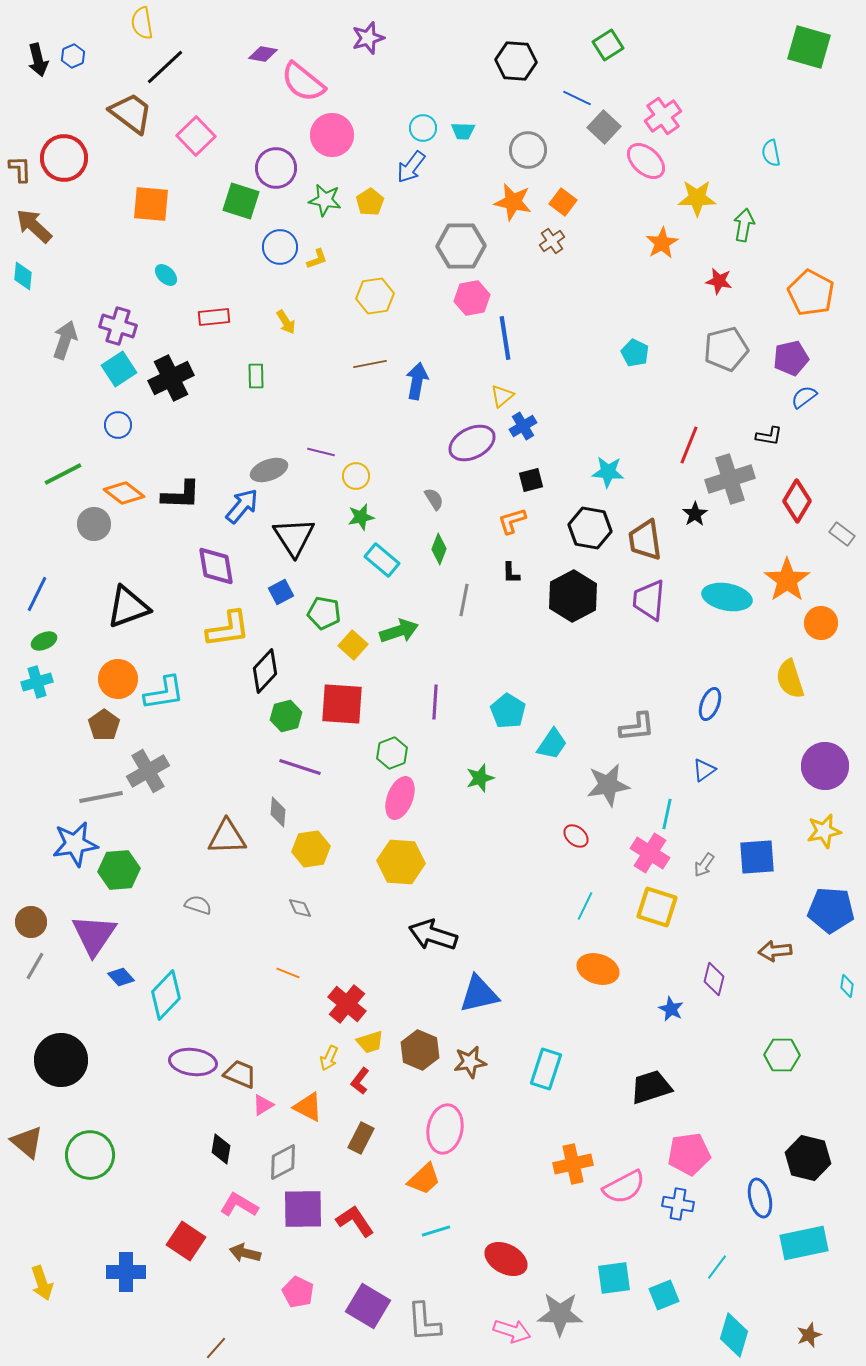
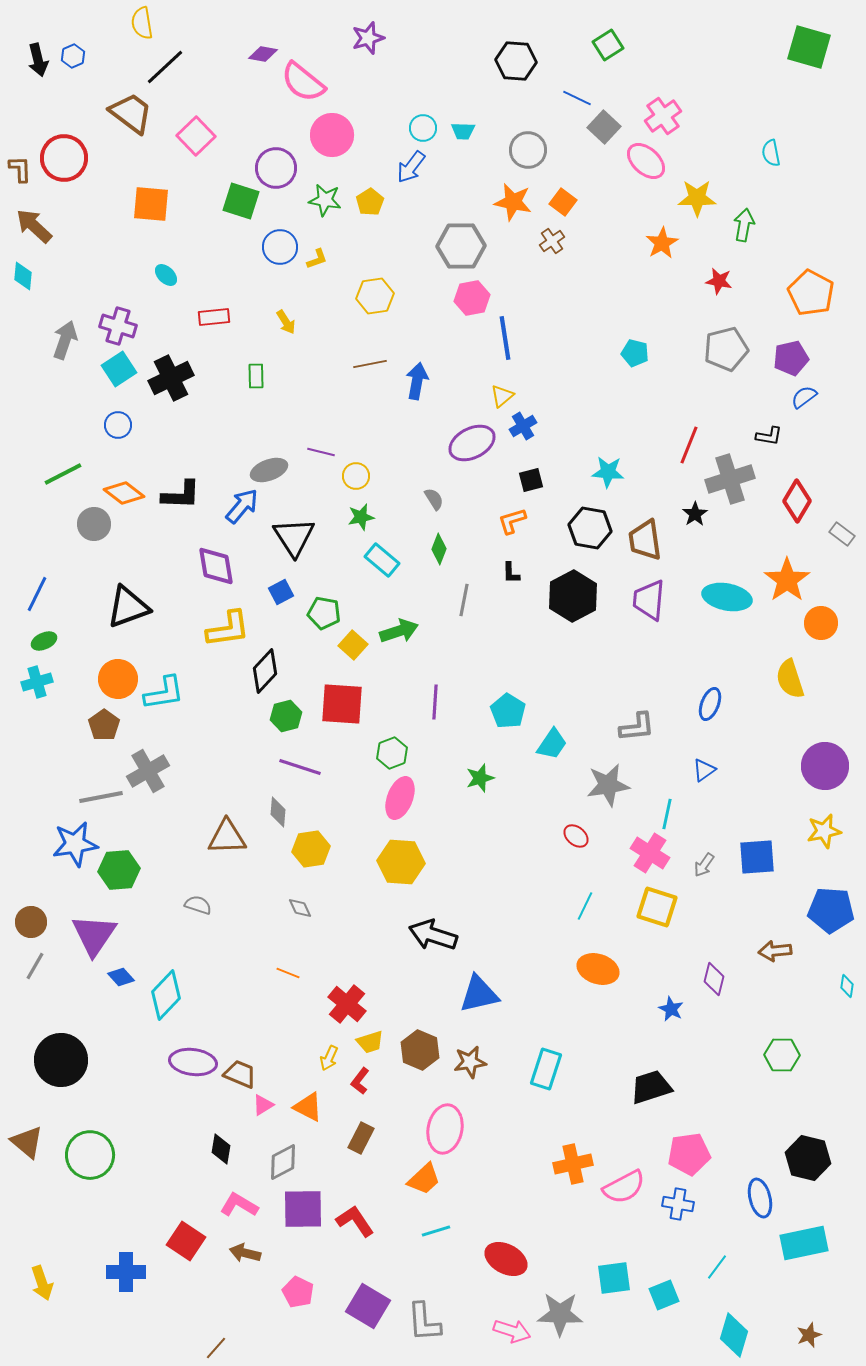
cyan pentagon at (635, 353): rotated 12 degrees counterclockwise
